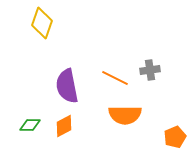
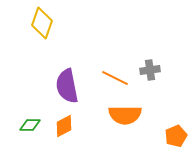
orange pentagon: moved 1 px right, 1 px up
